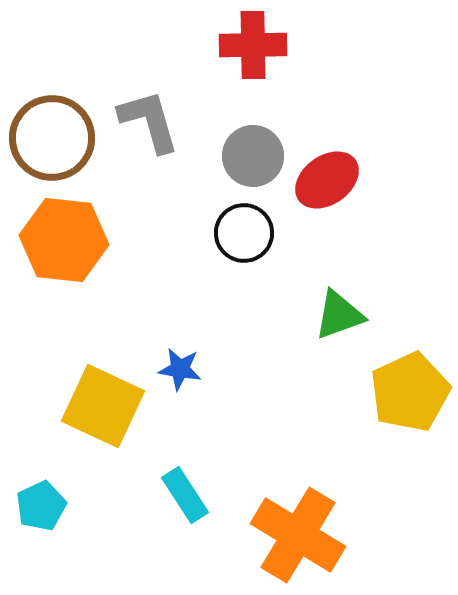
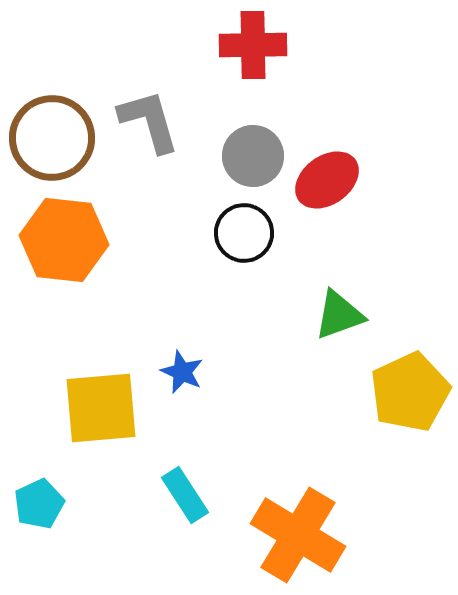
blue star: moved 2 px right, 3 px down; rotated 15 degrees clockwise
yellow square: moved 2 px left, 2 px down; rotated 30 degrees counterclockwise
cyan pentagon: moved 2 px left, 2 px up
